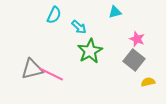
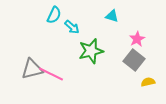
cyan triangle: moved 3 px left, 4 px down; rotated 32 degrees clockwise
cyan arrow: moved 7 px left
pink star: rotated 21 degrees clockwise
green star: moved 1 px right; rotated 15 degrees clockwise
